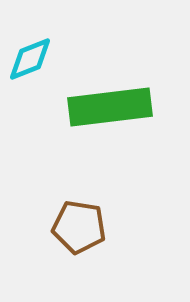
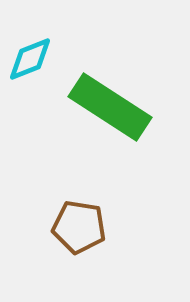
green rectangle: rotated 40 degrees clockwise
